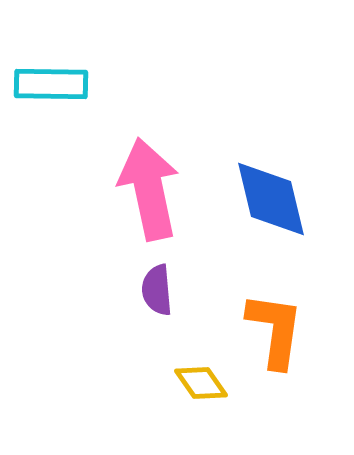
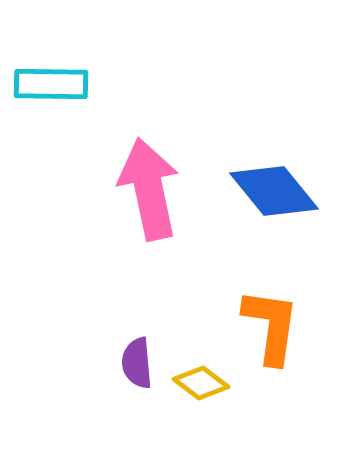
blue diamond: moved 3 px right, 8 px up; rotated 26 degrees counterclockwise
purple semicircle: moved 20 px left, 73 px down
orange L-shape: moved 4 px left, 4 px up
yellow diamond: rotated 18 degrees counterclockwise
